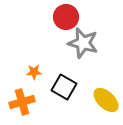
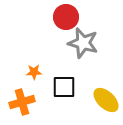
black square: rotated 30 degrees counterclockwise
